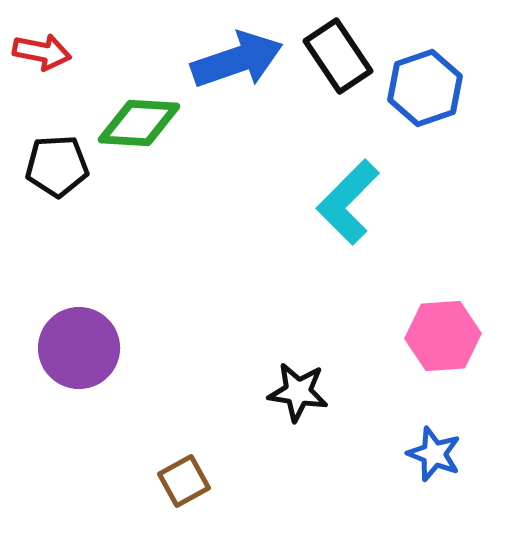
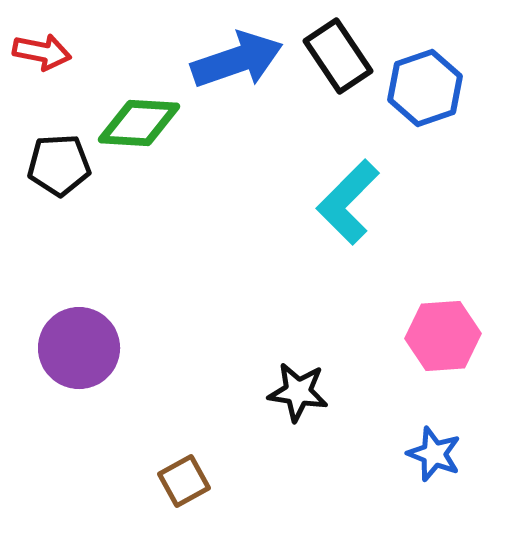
black pentagon: moved 2 px right, 1 px up
